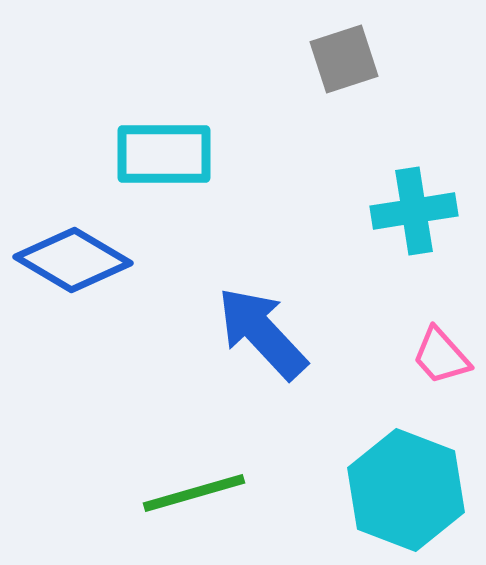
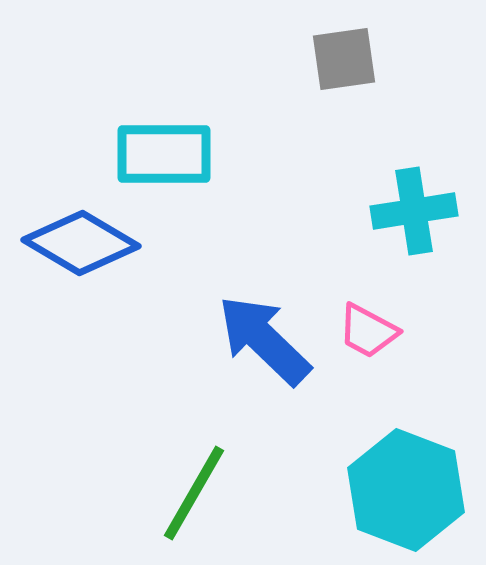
gray square: rotated 10 degrees clockwise
blue diamond: moved 8 px right, 17 px up
blue arrow: moved 2 px right, 7 px down; rotated 3 degrees counterclockwise
pink trapezoid: moved 73 px left, 25 px up; rotated 20 degrees counterclockwise
green line: rotated 44 degrees counterclockwise
